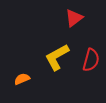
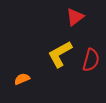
red triangle: moved 1 px right, 1 px up
yellow L-shape: moved 3 px right, 3 px up
